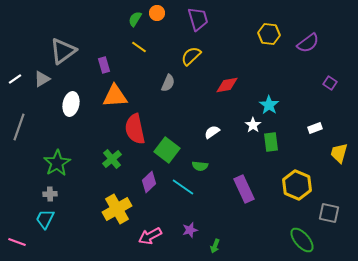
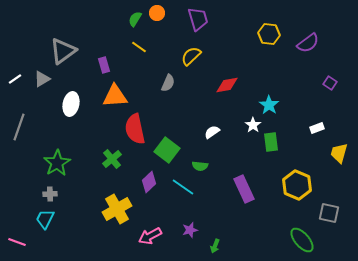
white rectangle at (315, 128): moved 2 px right
